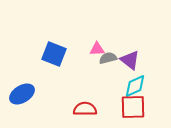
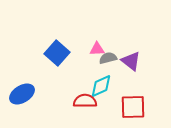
blue square: moved 3 px right, 1 px up; rotated 20 degrees clockwise
purple triangle: moved 1 px right, 1 px down
cyan diamond: moved 34 px left
red semicircle: moved 8 px up
